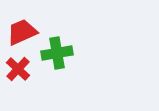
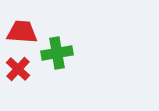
red trapezoid: rotated 28 degrees clockwise
